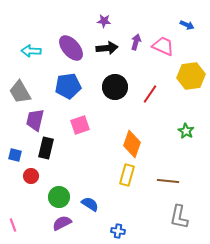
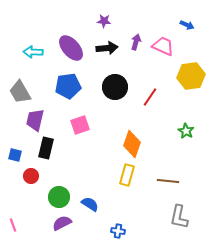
cyan arrow: moved 2 px right, 1 px down
red line: moved 3 px down
